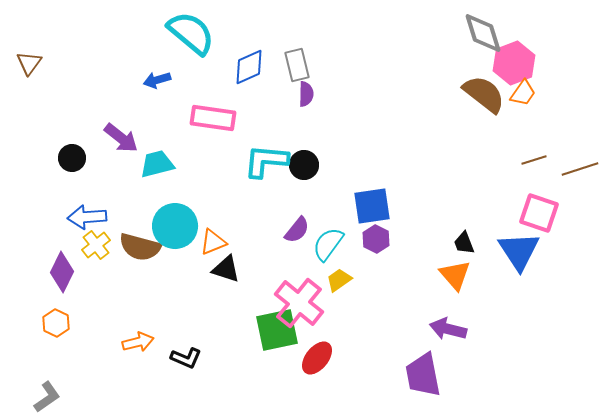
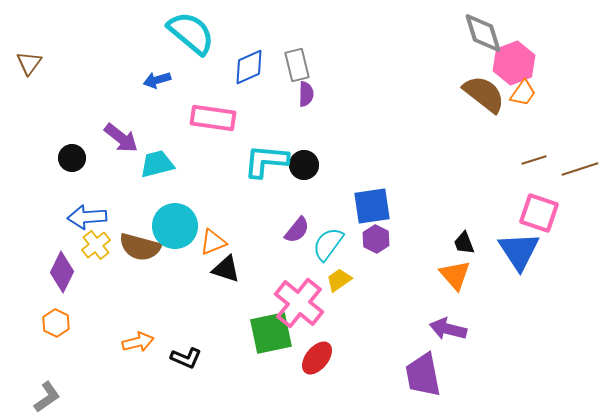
green square at (277, 330): moved 6 px left, 3 px down
